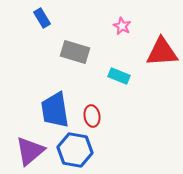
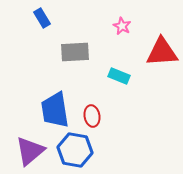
gray rectangle: rotated 20 degrees counterclockwise
